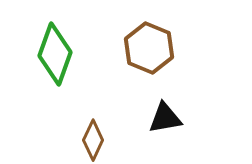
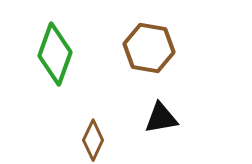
brown hexagon: rotated 12 degrees counterclockwise
black triangle: moved 4 px left
